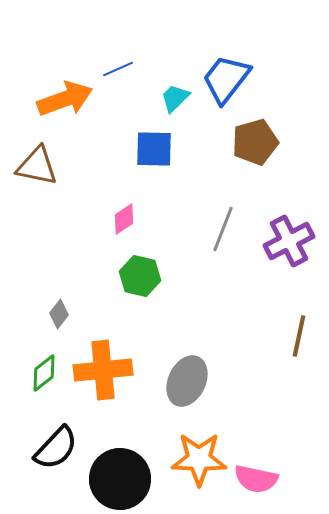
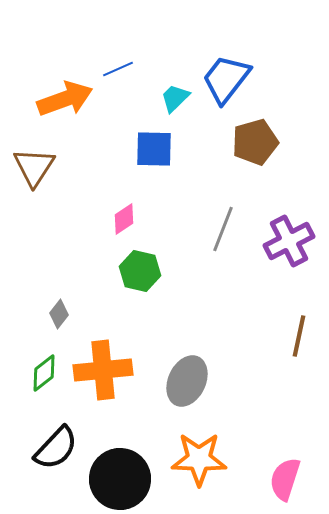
brown triangle: moved 3 px left, 1 px down; rotated 51 degrees clockwise
green hexagon: moved 5 px up
pink semicircle: moved 29 px right; rotated 96 degrees clockwise
